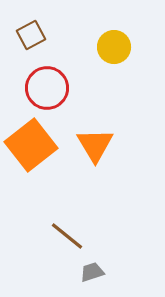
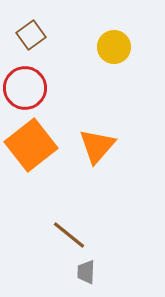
brown square: rotated 8 degrees counterclockwise
red circle: moved 22 px left
orange triangle: moved 2 px right, 1 px down; rotated 12 degrees clockwise
brown line: moved 2 px right, 1 px up
gray trapezoid: moved 6 px left; rotated 70 degrees counterclockwise
